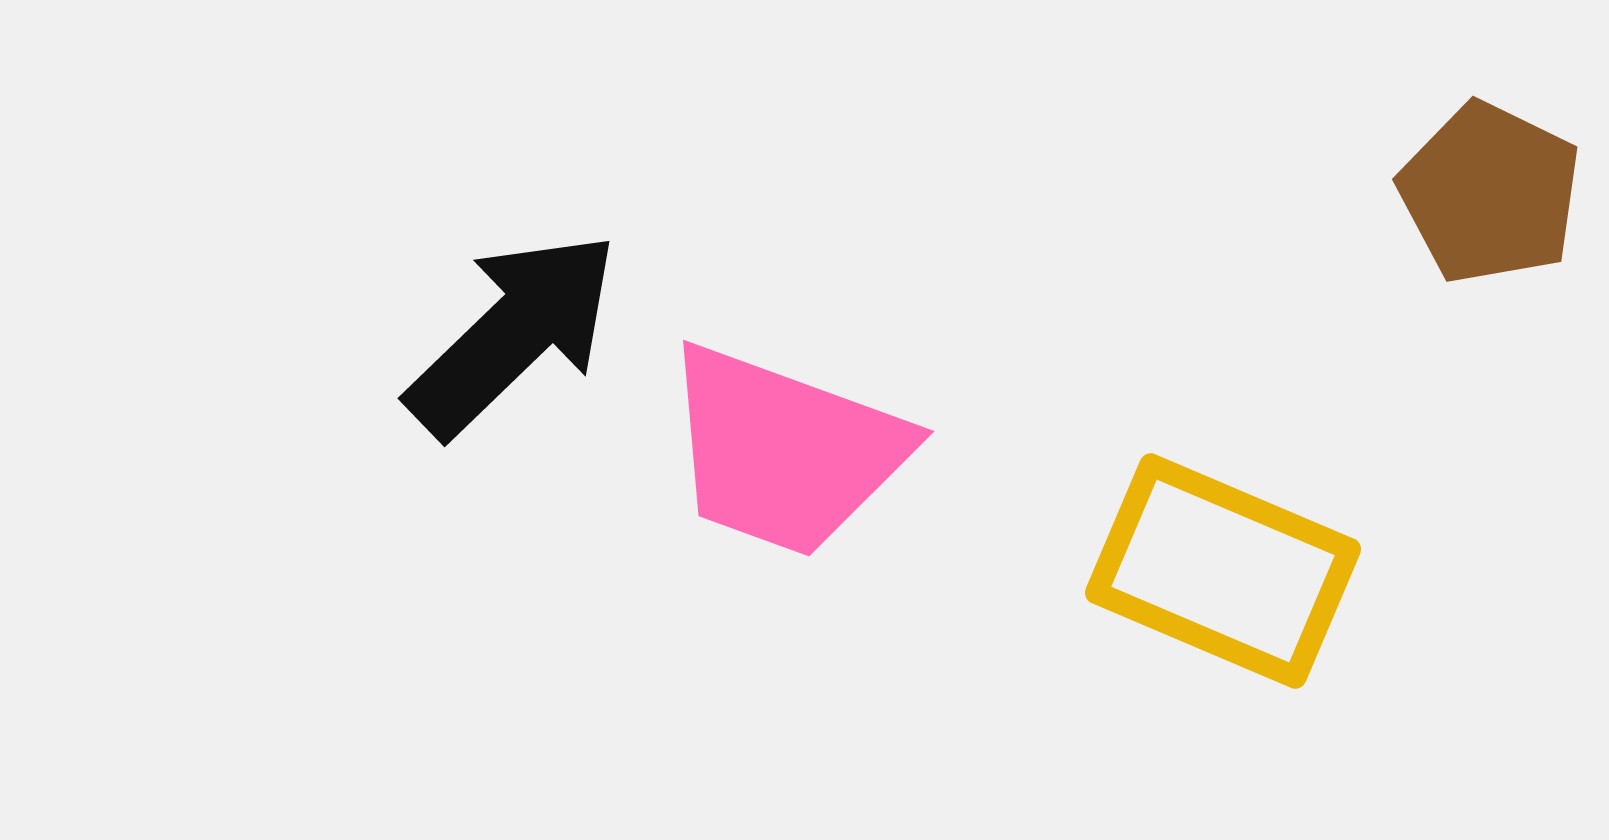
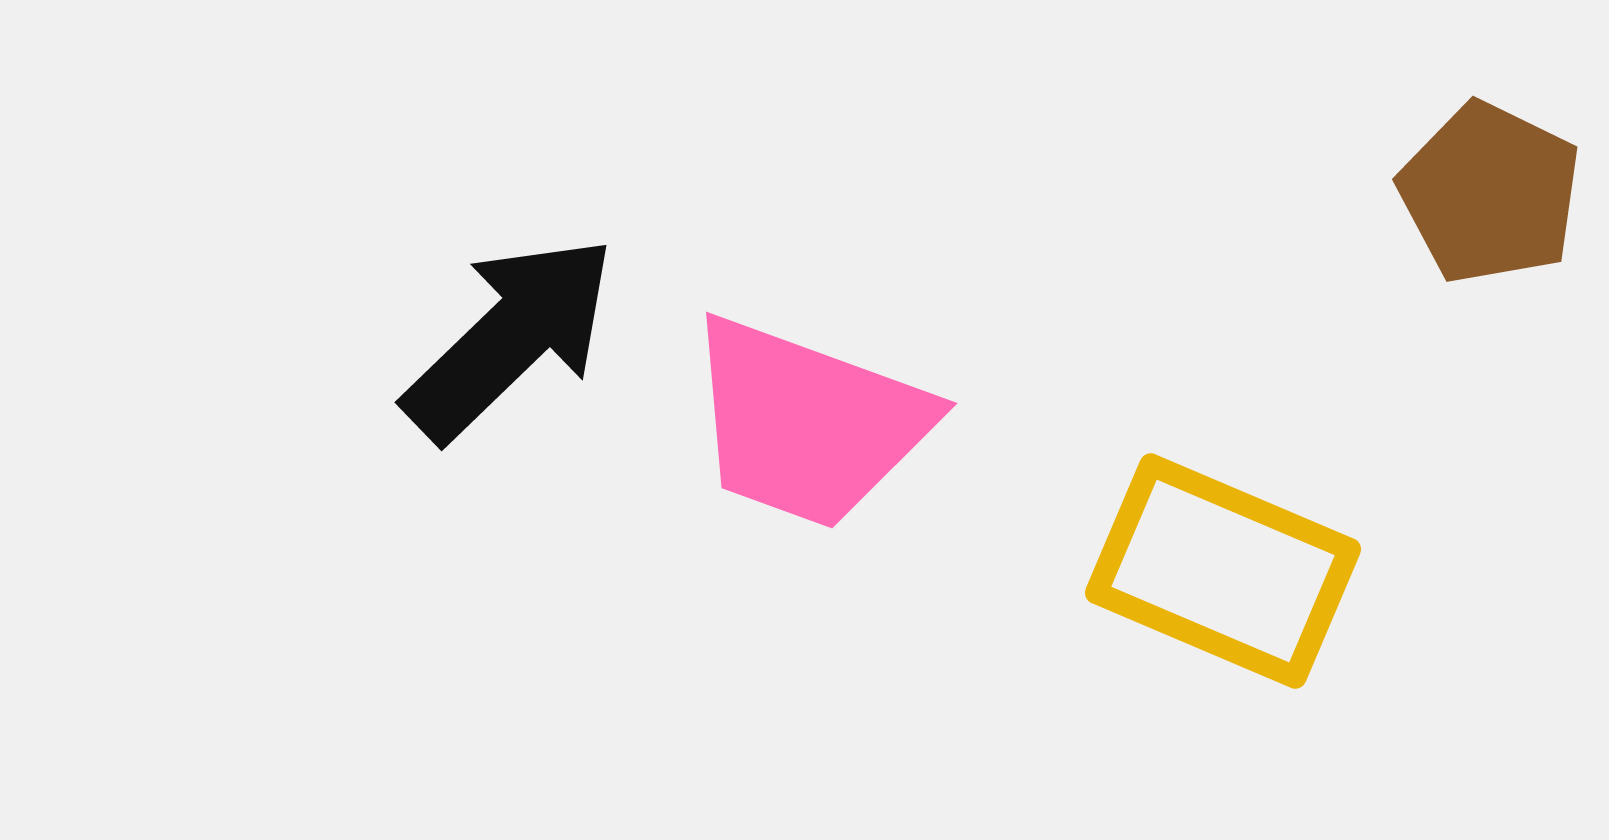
black arrow: moved 3 px left, 4 px down
pink trapezoid: moved 23 px right, 28 px up
